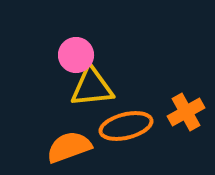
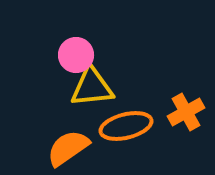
orange semicircle: moved 1 px left, 1 px down; rotated 15 degrees counterclockwise
